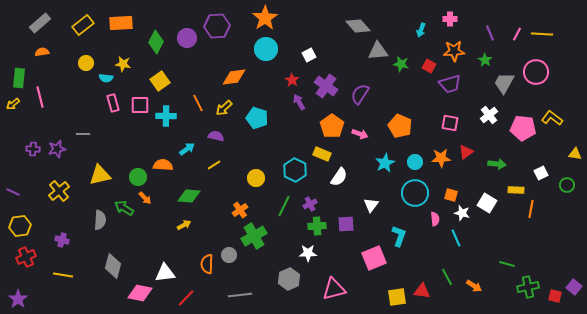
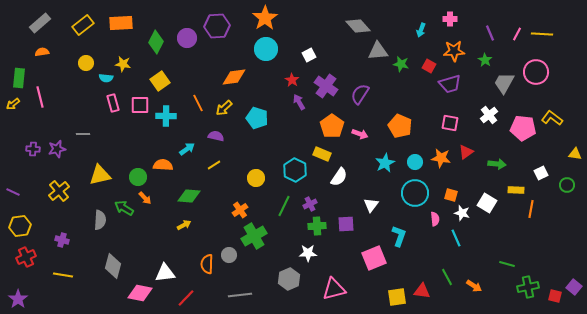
orange star at (441, 158): rotated 12 degrees clockwise
